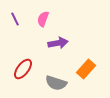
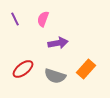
red ellipse: rotated 15 degrees clockwise
gray semicircle: moved 1 px left, 7 px up
